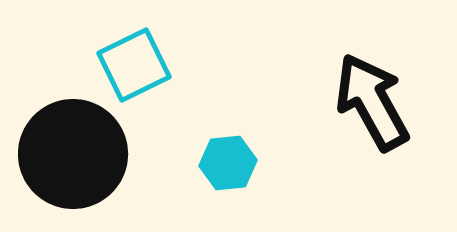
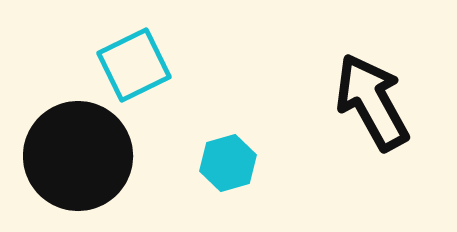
black circle: moved 5 px right, 2 px down
cyan hexagon: rotated 10 degrees counterclockwise
